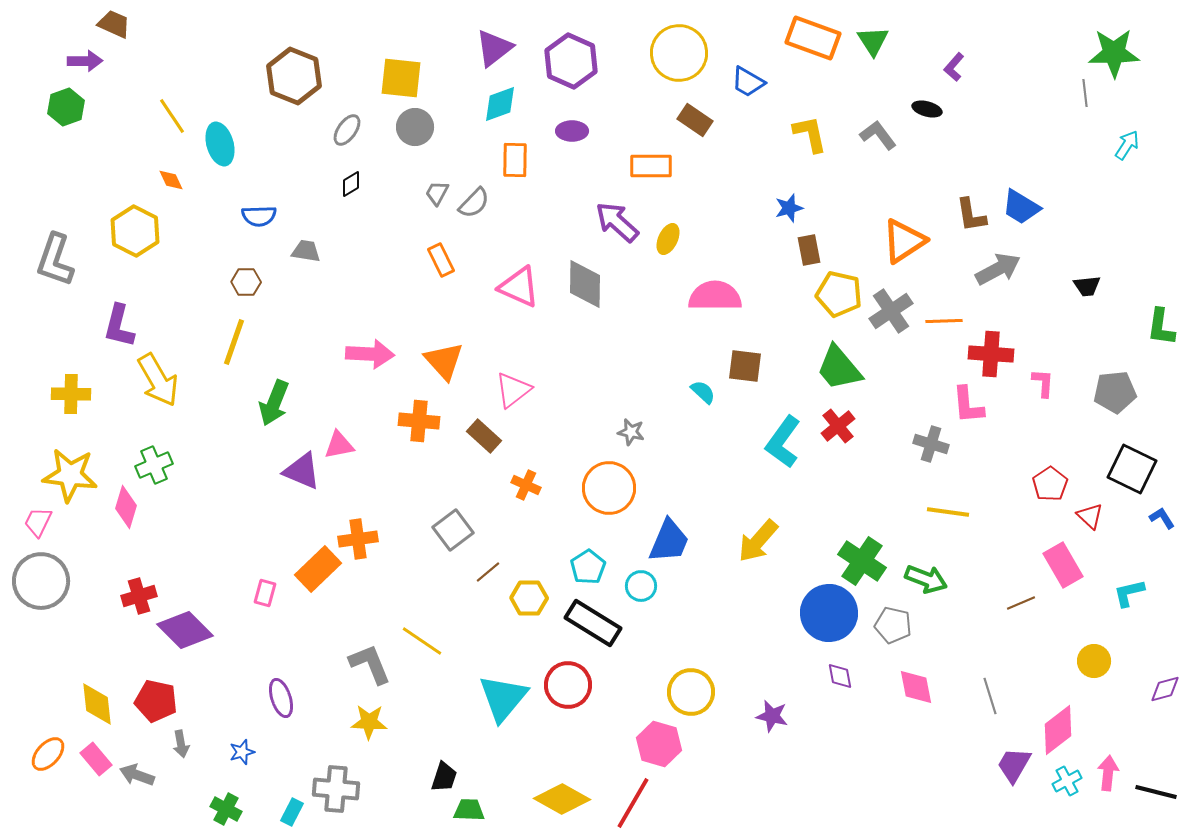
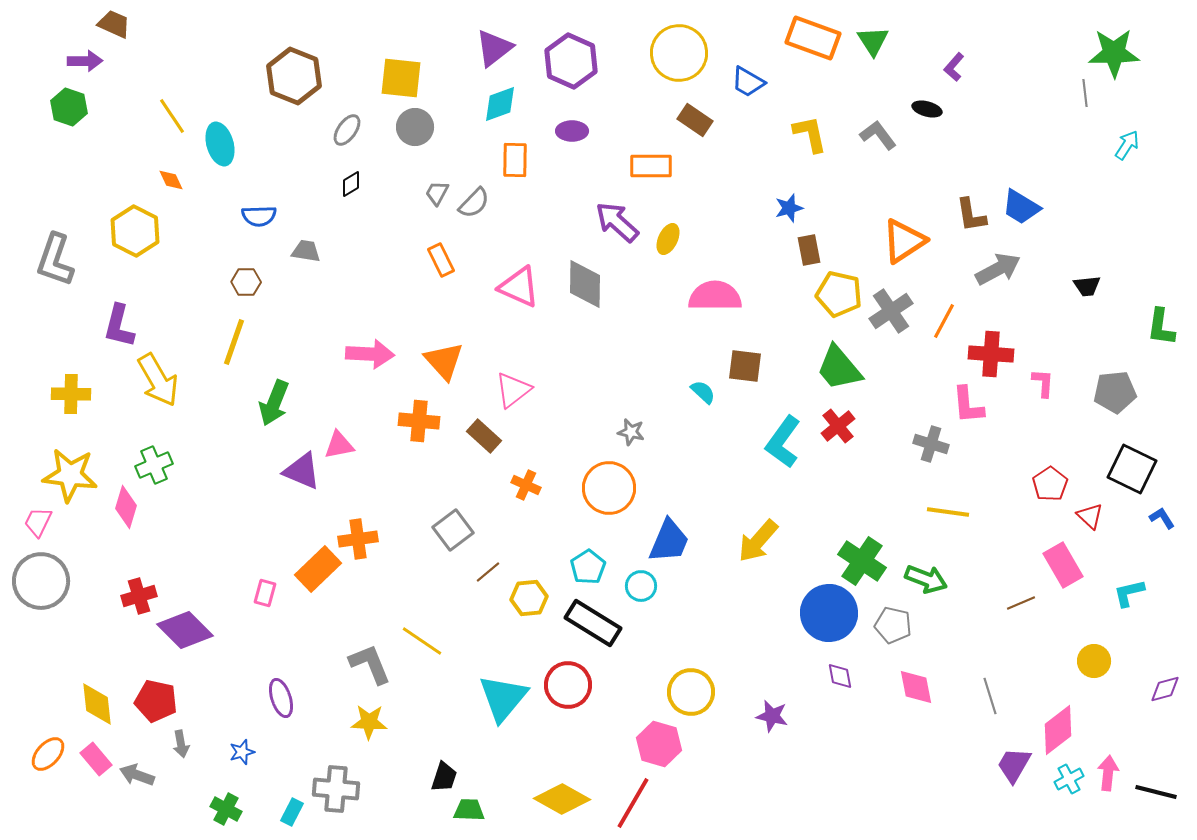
green hexagon at (66, 107): moved 3 px right; rotated 21 degrees counterclockwise
orange line at (944, 321): rotated 60 degrees counterclockwise
yellow hexagon at (529, 598): rotated 6 degrees counterclockwise
cyan cross at (1067, 781): moved 2 px right, 2 px up
